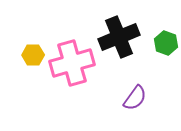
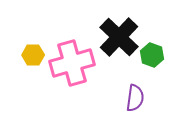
black cross: rotated 24 degrees counterclockwise
green hexagon: moved 14 px left, 12 px down
purple semicircle: rotated 28 degrees counterclockwise
